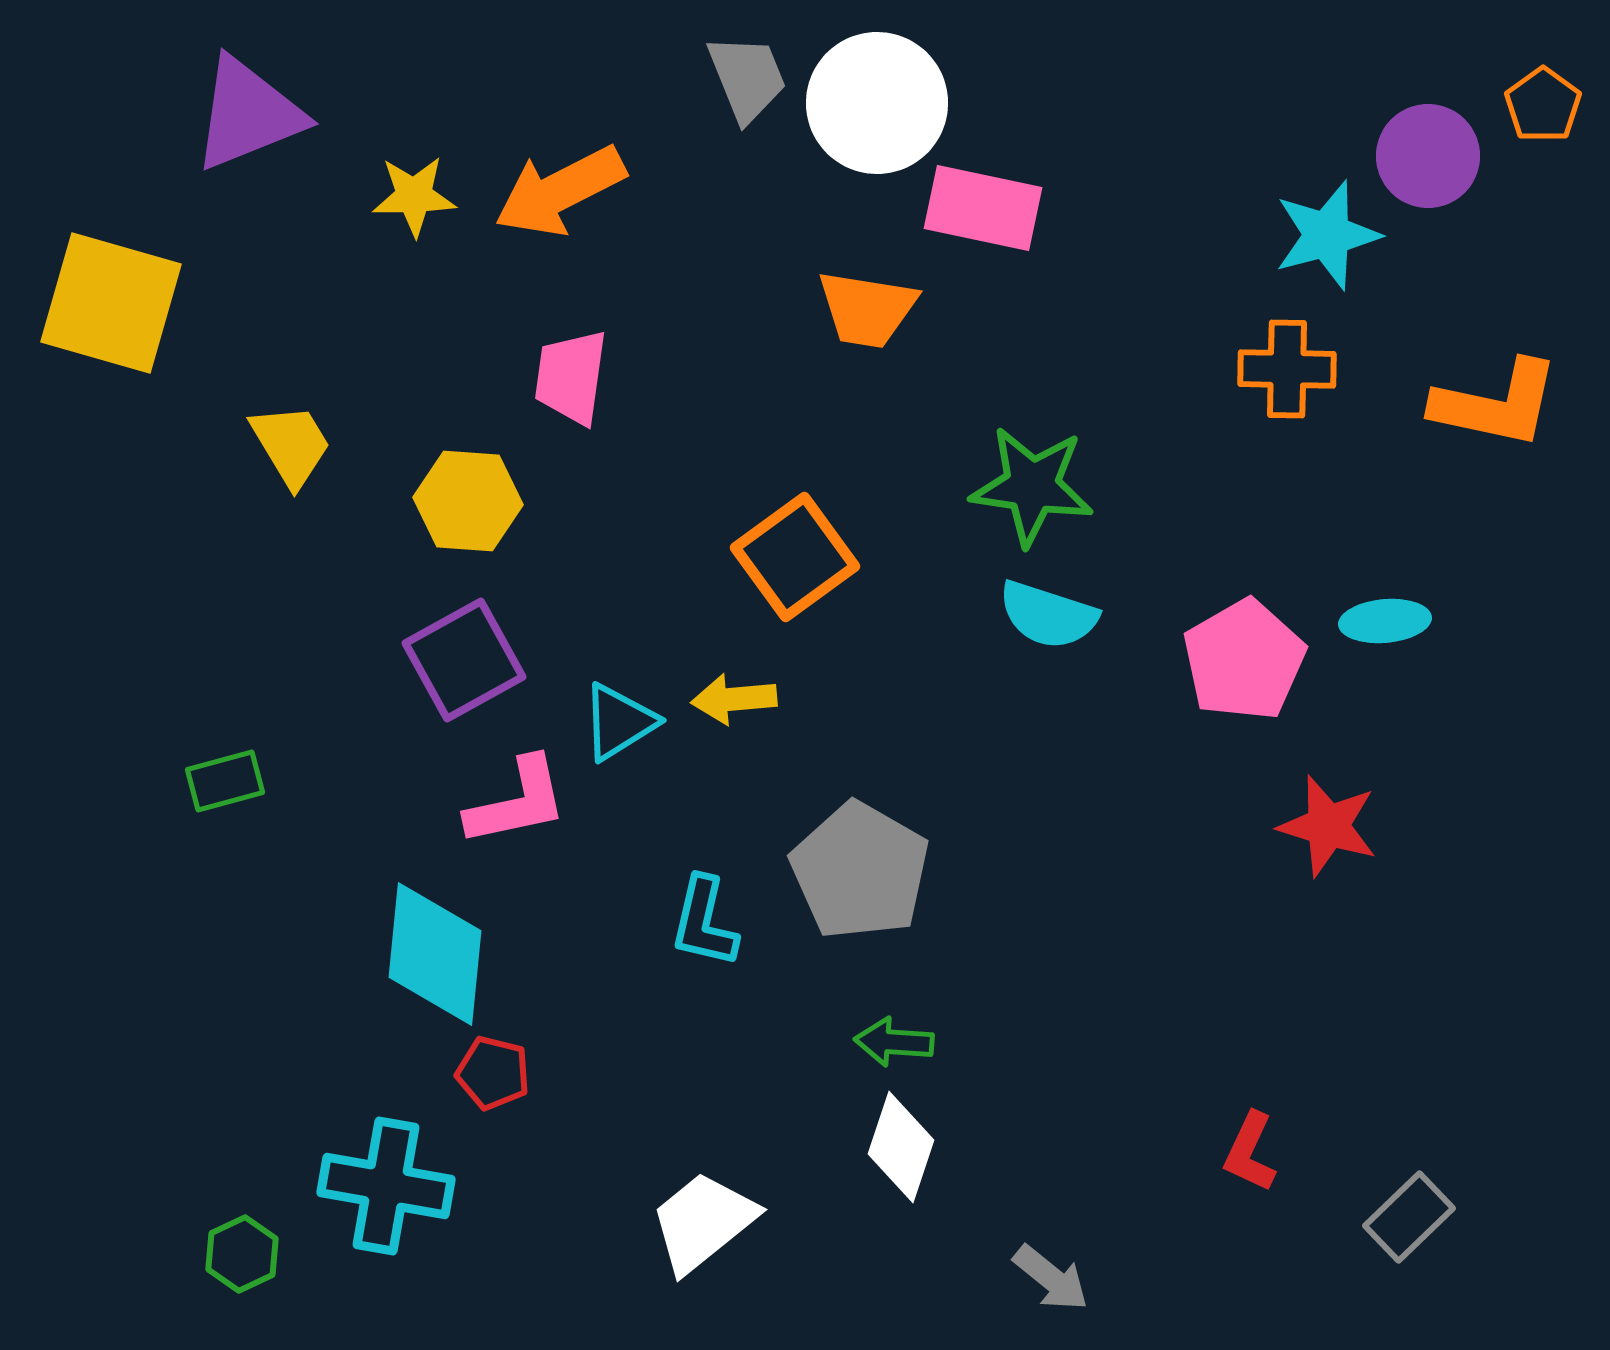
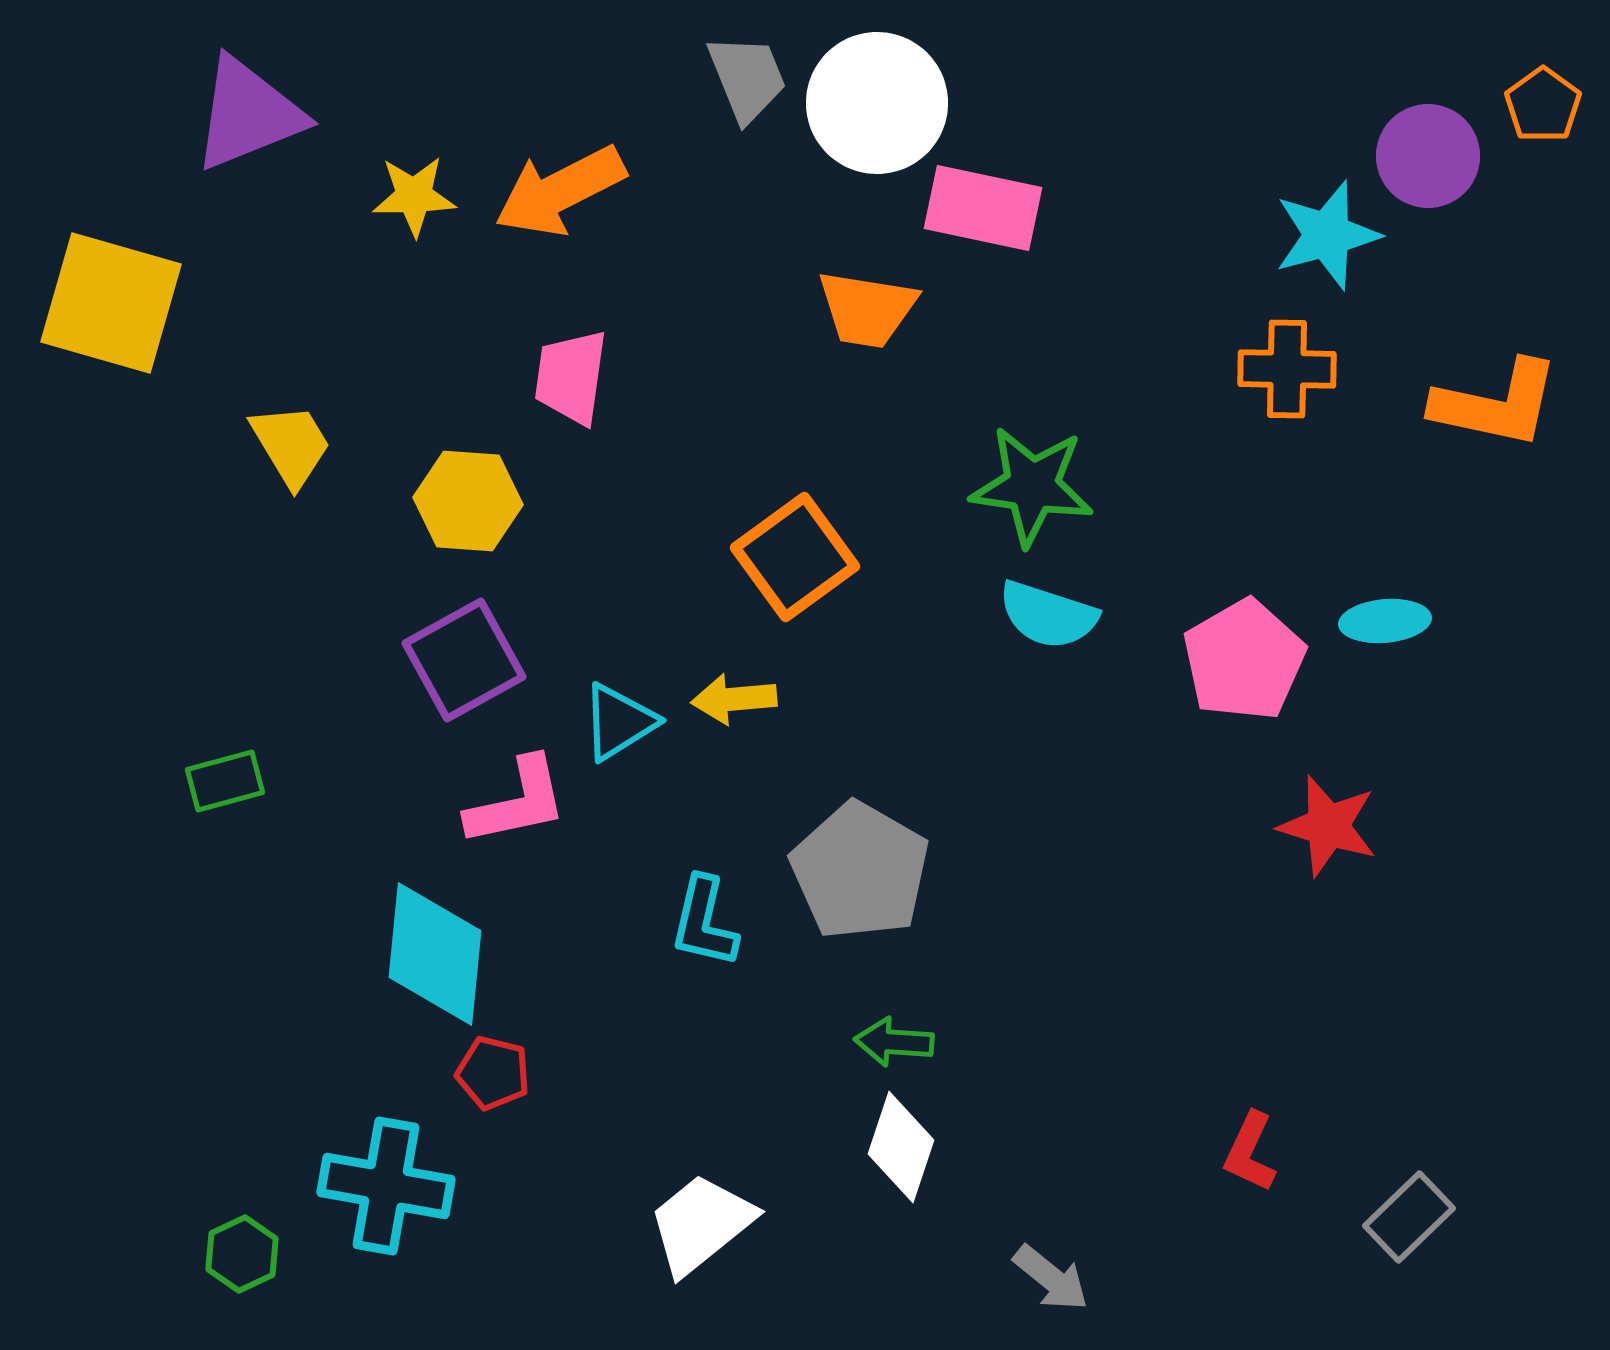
white trapezoid: moved 2 px left, 2 px down
